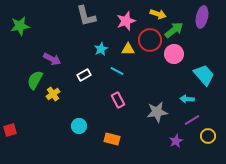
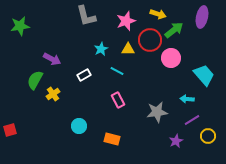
pink circle: moved 3 px left, 4 px down
